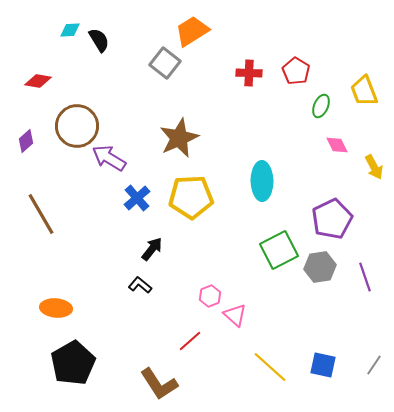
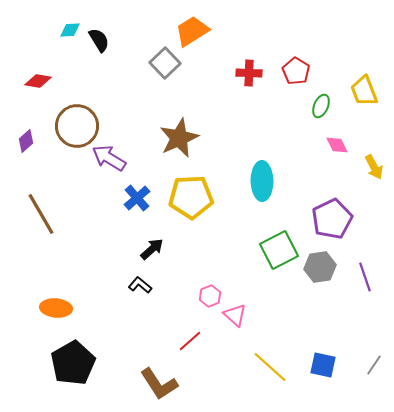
gray square: rotated 8 degrees clockwise
black arrow: rotated 10 degrees clockwise
